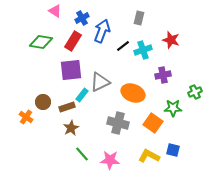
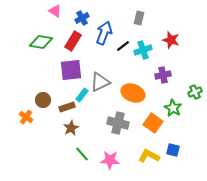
blue arrow: moved 2 px right, 2 px down
brown circle: moved 2 px up
green star: rotated 30 degrees clockwise
